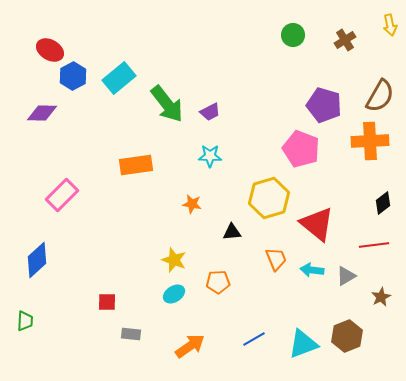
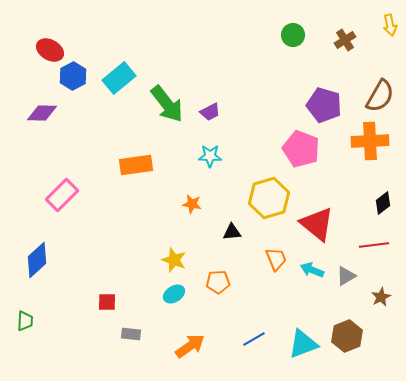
cyan arrow: rotated 15 degrees clockwise
